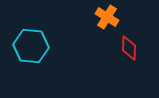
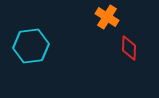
cyan hexagon: rotated 12 degrees counterclockwise
